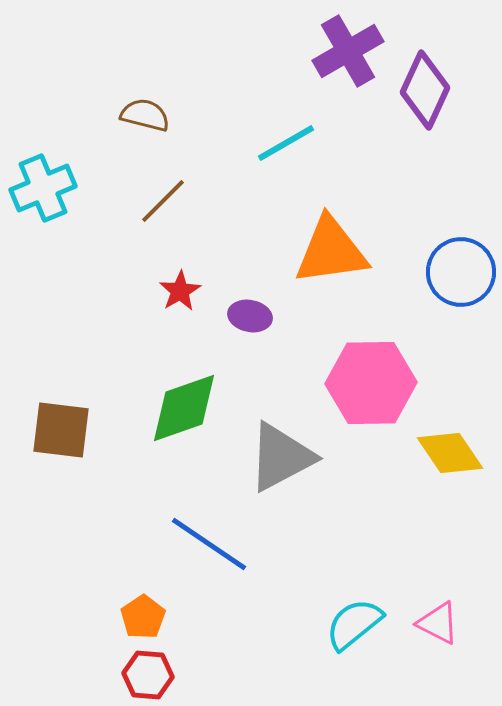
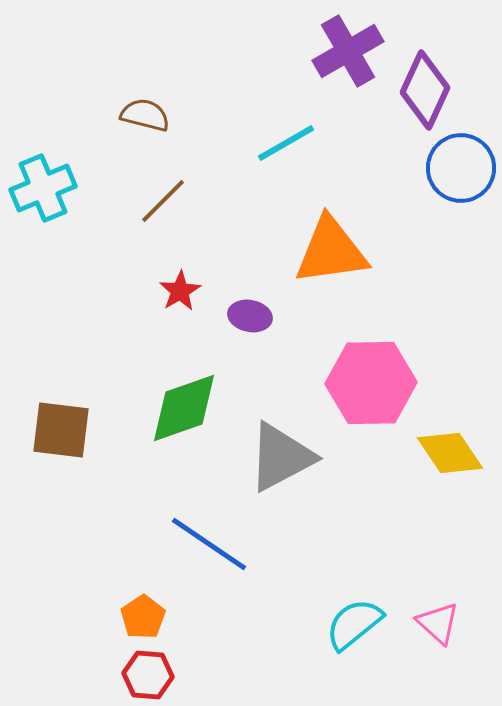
blue circle: moved 104 px up
pink triangle: rotated 15 degrees clockwise
